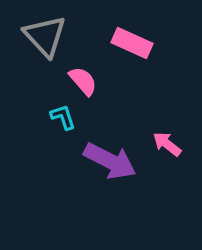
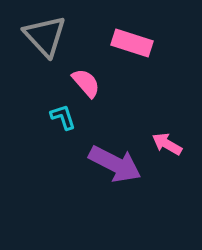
pink rectangle: rotated 6 degrees counterclockwise
pink semicircle: moved 3 px right, 2 px down
pink arrow: rotated 8 degrees counterclockwise
purple arrow: moved 5 px right, 3 px down
